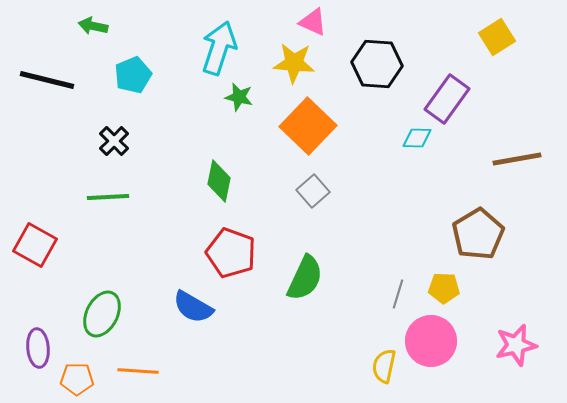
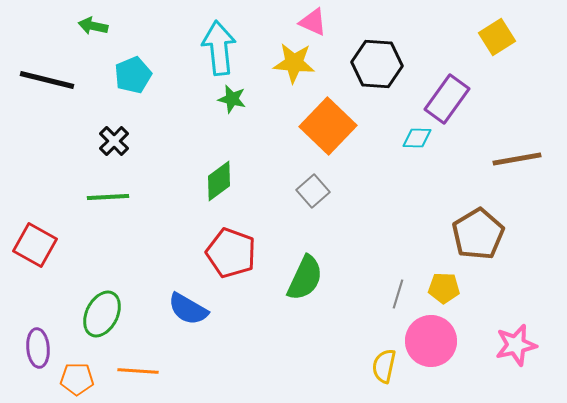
cyan arrow: rotated 24 degrees counterclockwise
green star: moved 7 px left, 2 px down
orange square: moved 20 px right
green diamond: rotated 42 degrees clockwise
blue semicircle: moved 5 px left, 2 px down
